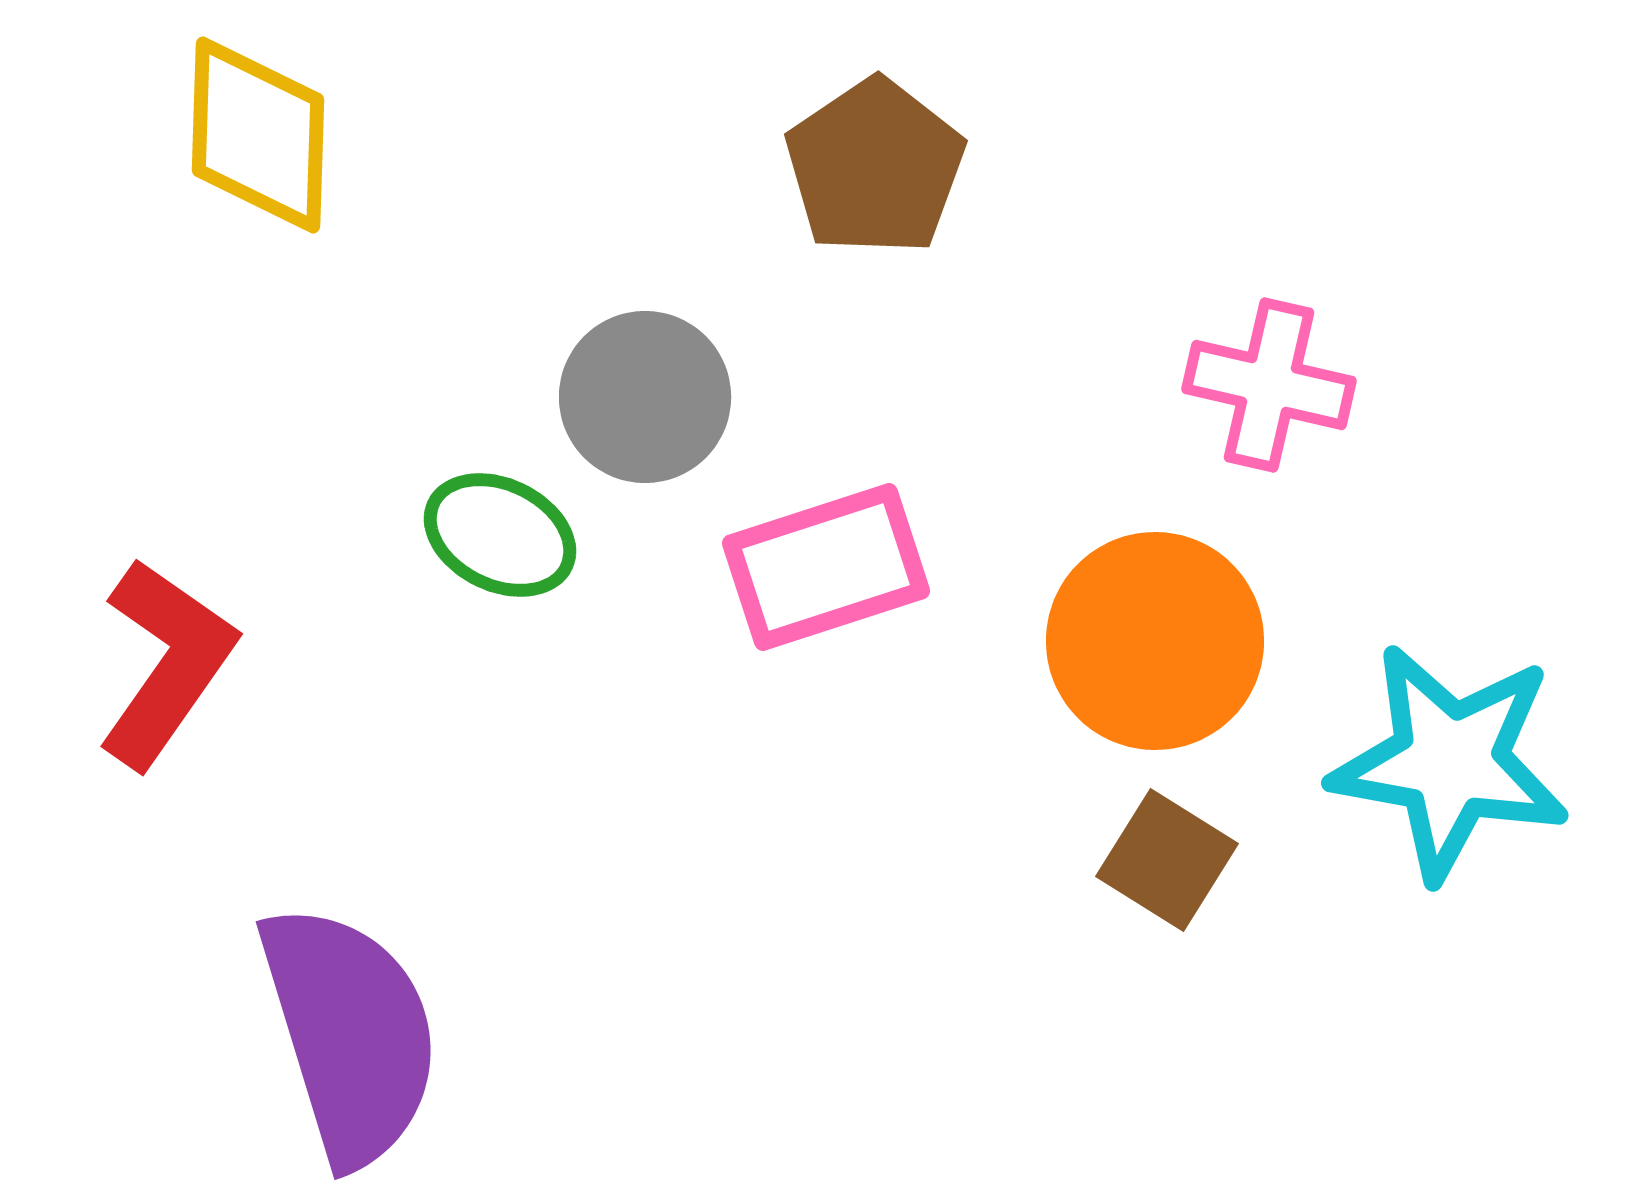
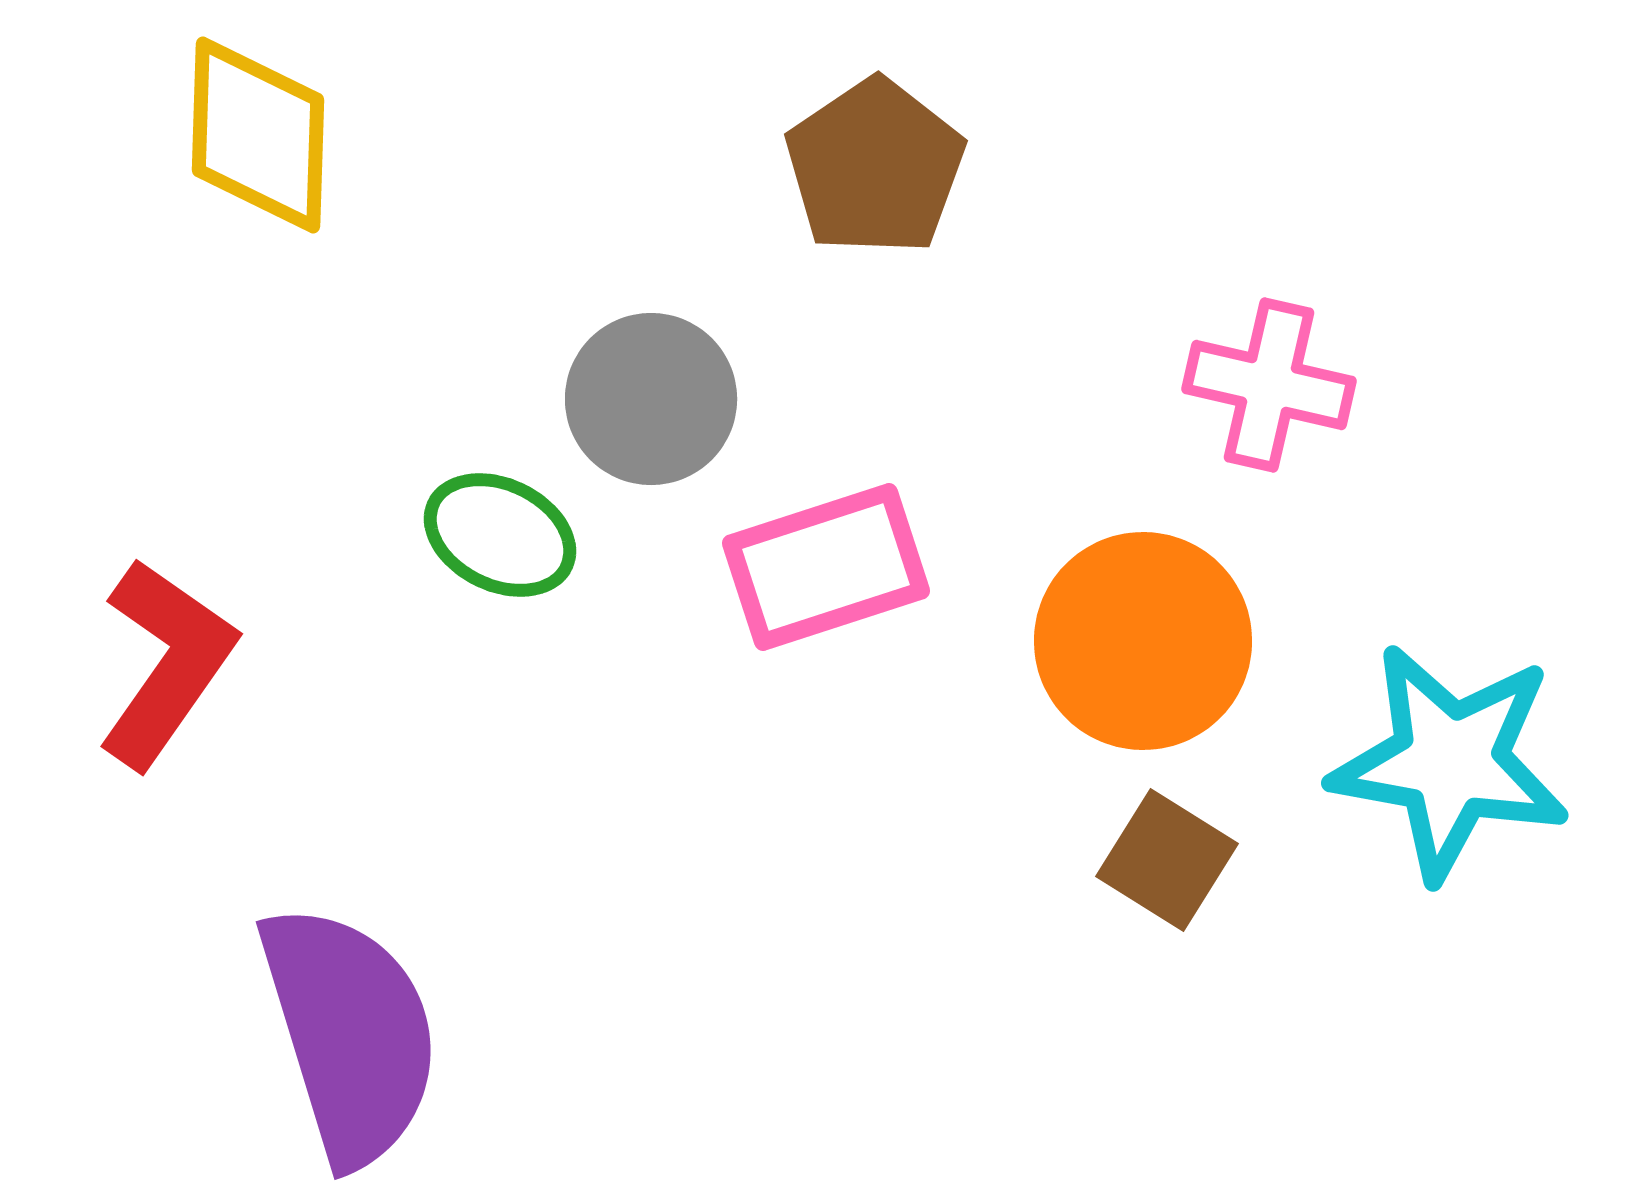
gray circle: moved 6 px right, 2 px down
orange circle: moved 12 px left
